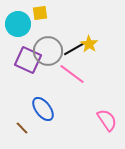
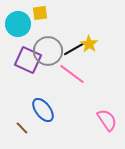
blue ellipse: moved 1 px down
